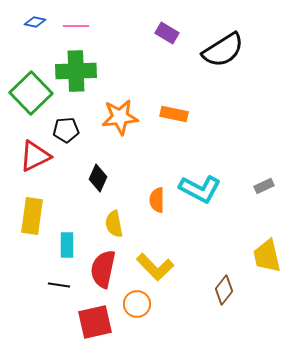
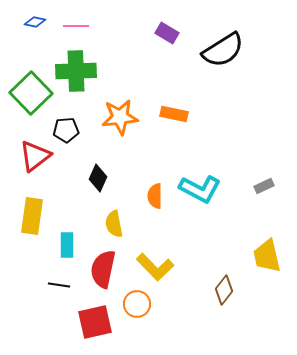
red triangle: rotated 12 degrees counterclockwise
orange semicircle: moved 2 px left, 4 px up
